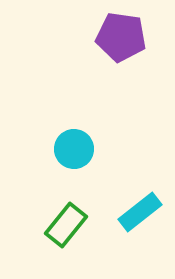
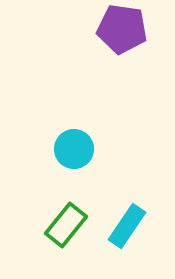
purple pentagon: moved 1 px right, 8 px up
cyan rectangle: moved 13 px left, 14 px down; rotated 18 degrees counterclockwise
